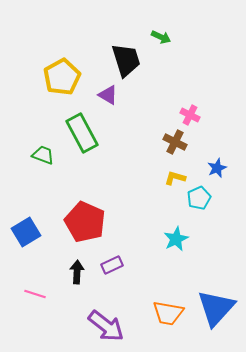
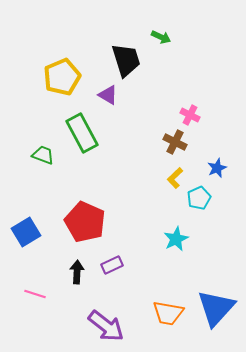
yellow pentagon: rotated 6 degrees clockwise
yellow L-shape: rotated 60 degrees counterclockwise
